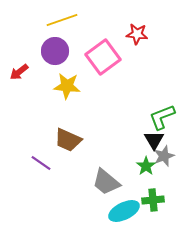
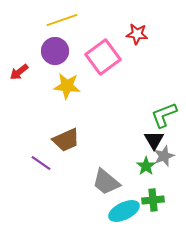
green L-shape: moved 2 px right, 2 px up
brown trapezoid: moved 2 px left; rotated 48 degrees counterclockwise
